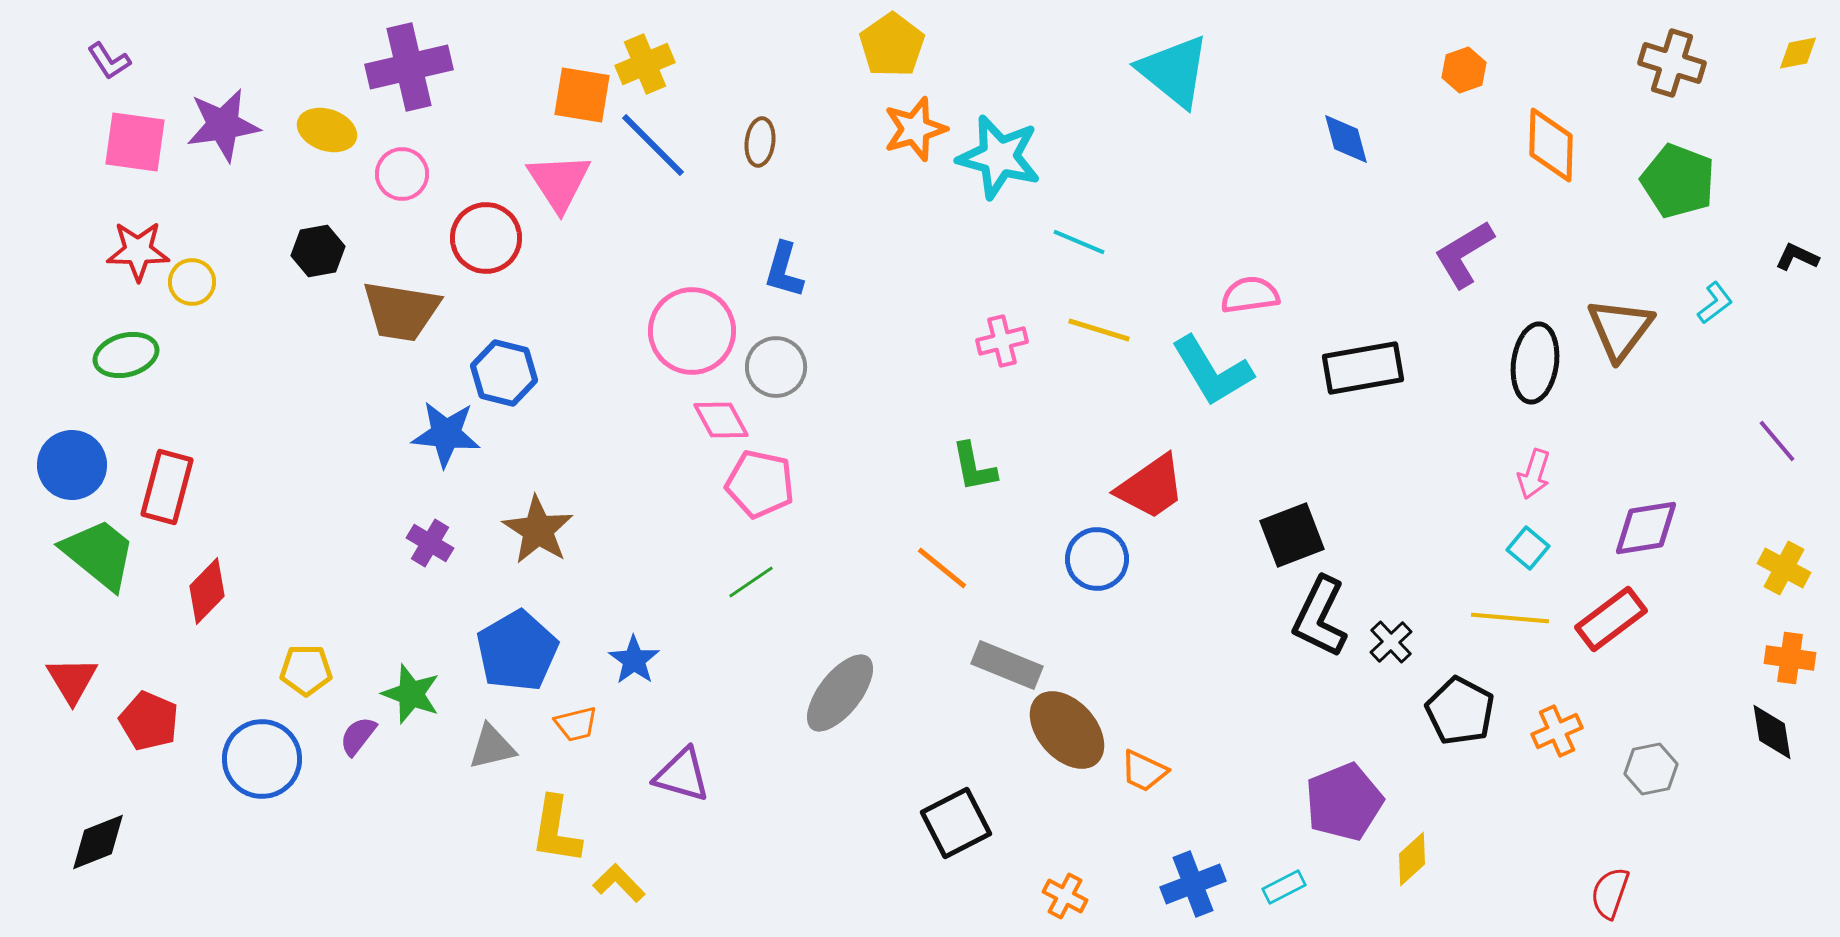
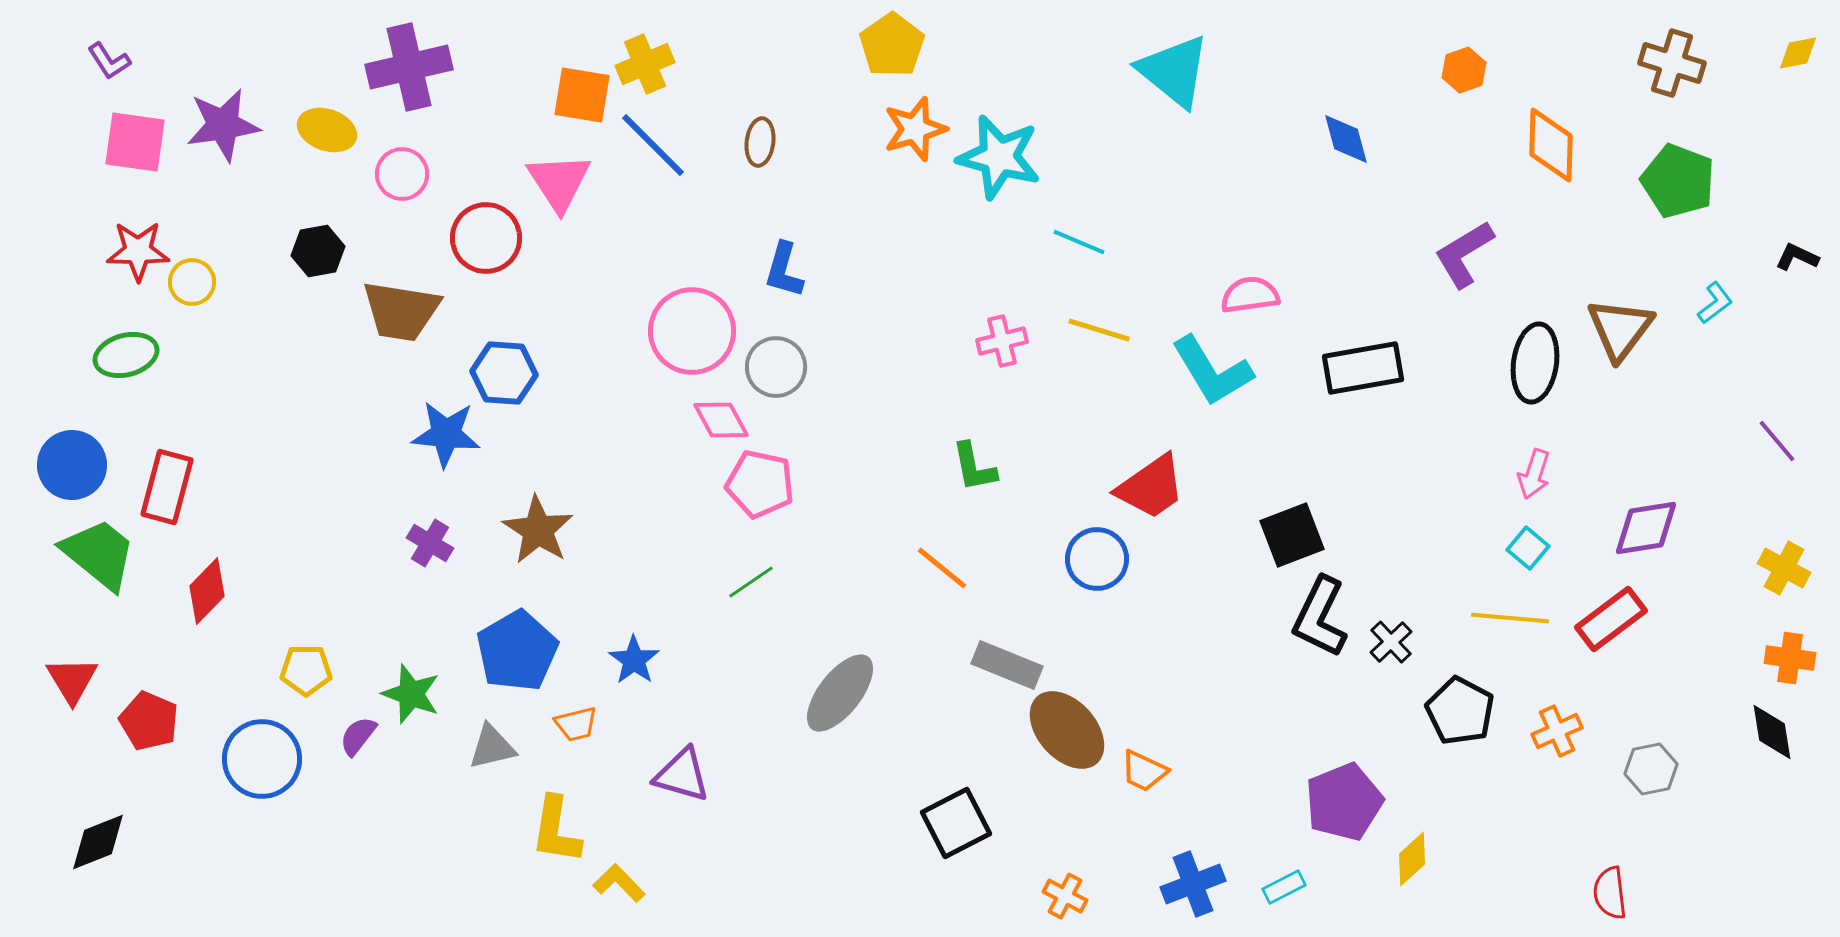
blue hexagon at (504, 373): rotated 10 degrees counterclockwise
red semicircle at (1610, 893): rotated 26 degrees counterclockwise
